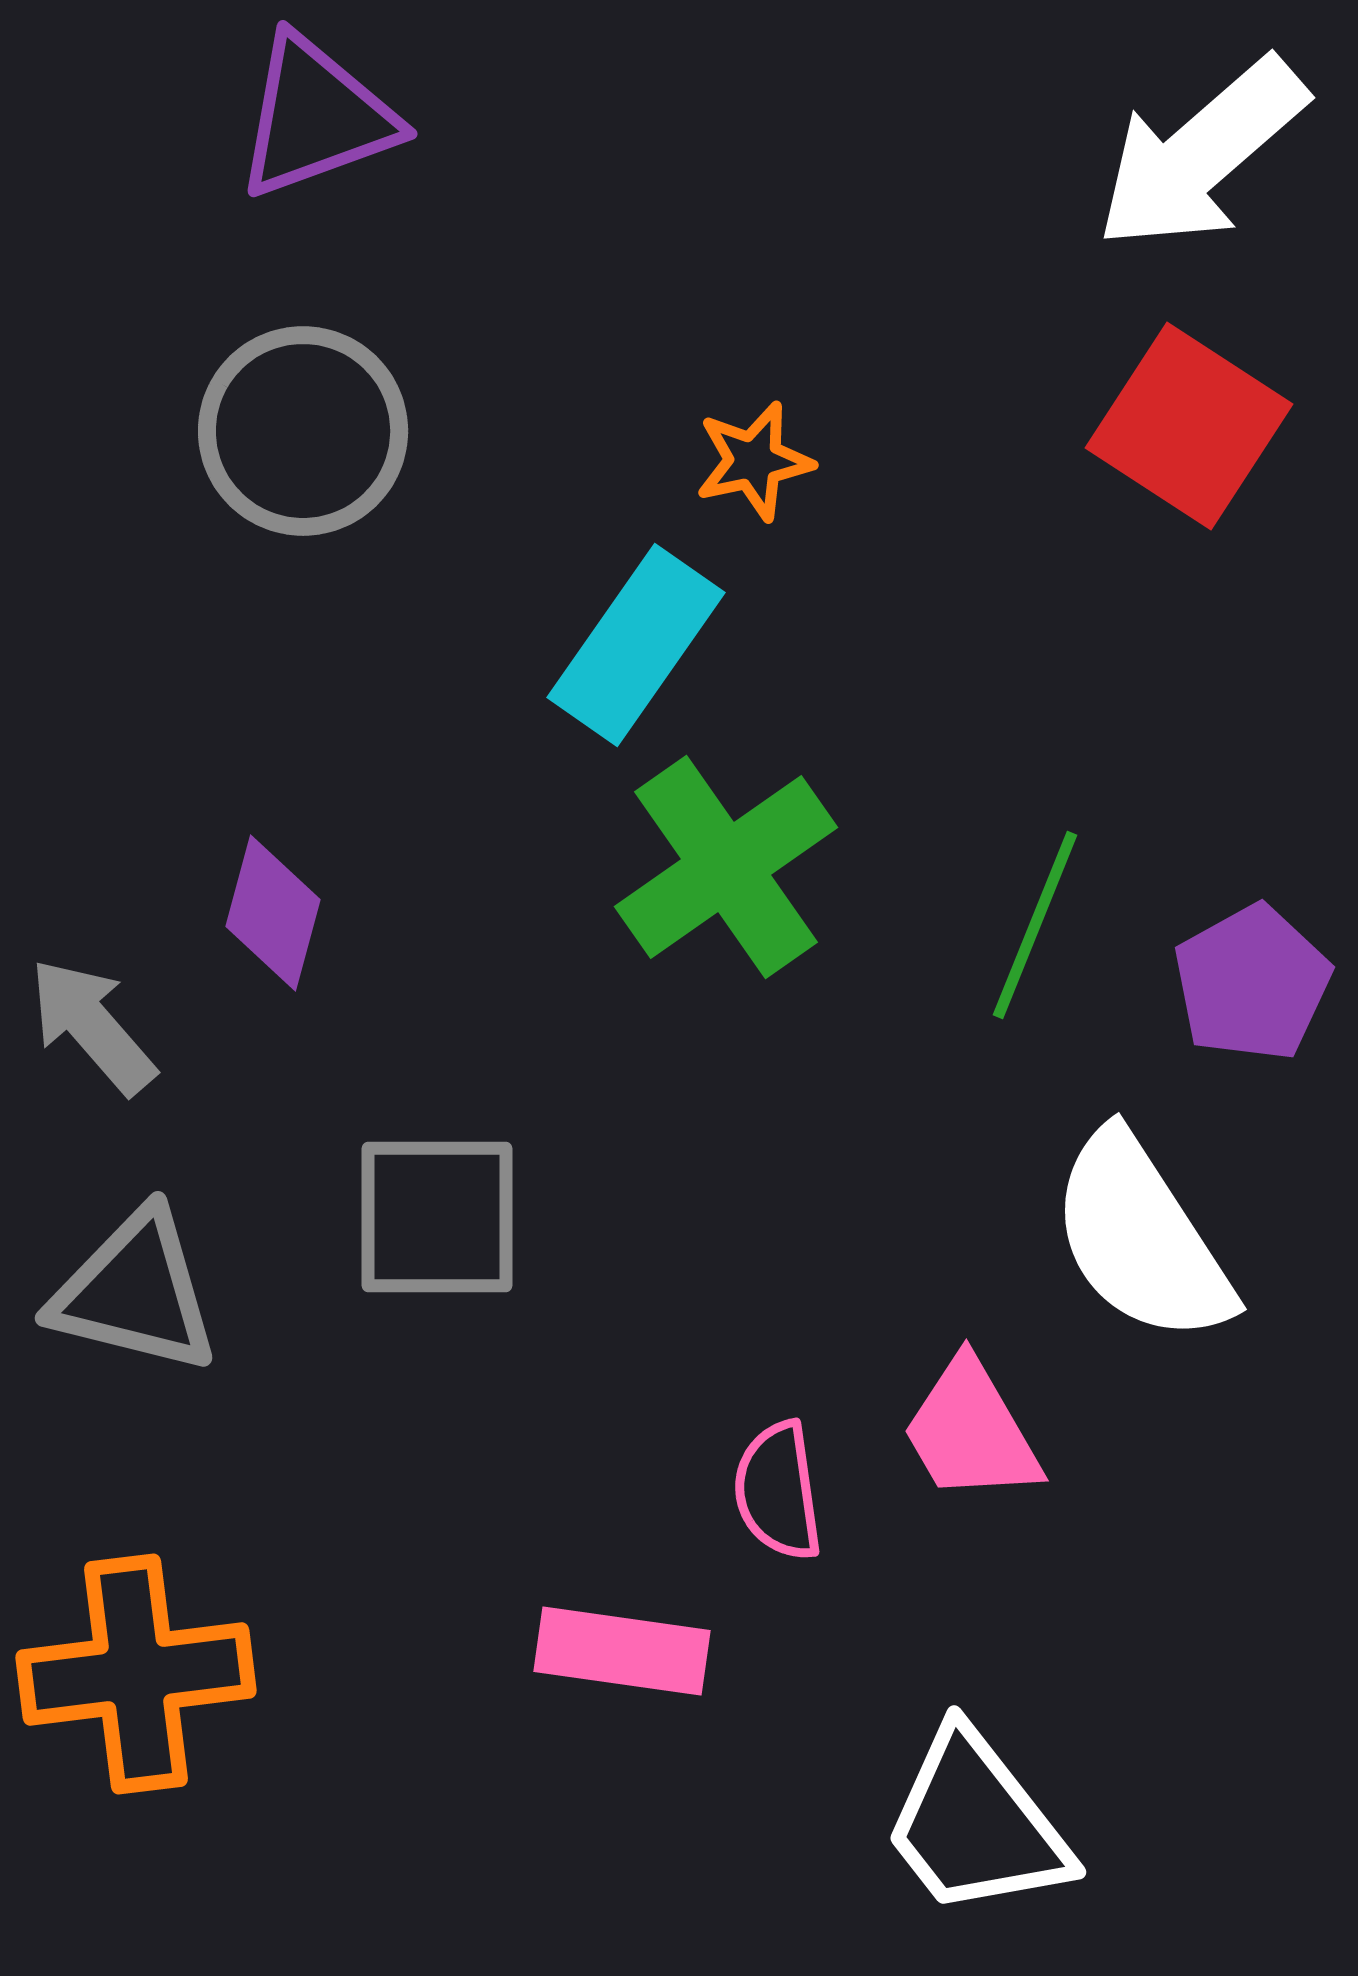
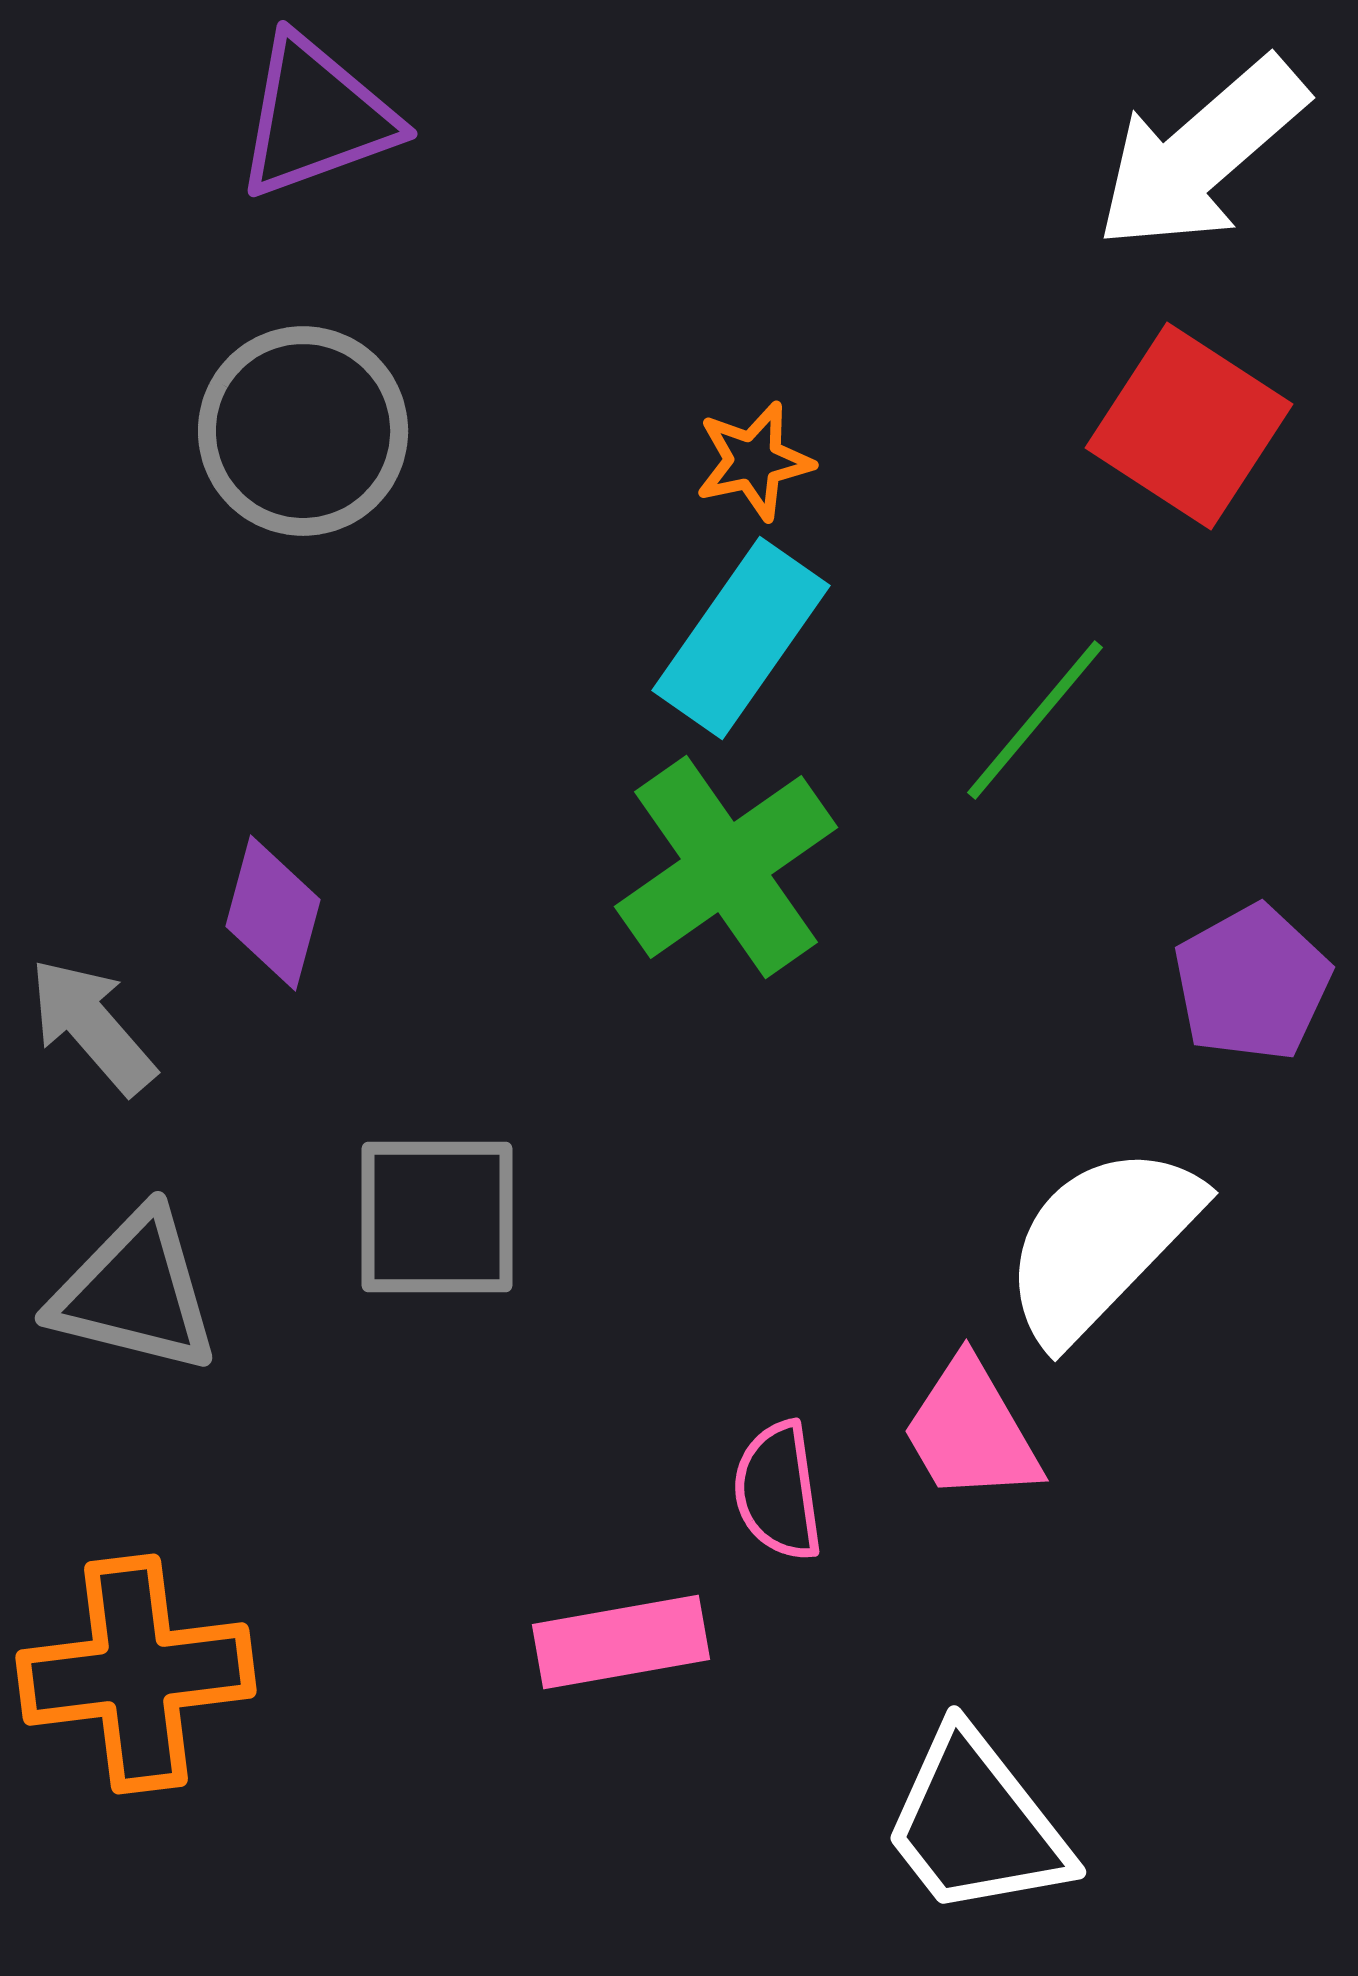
cyan rectangle: moved 105 px right, 7 px up
green line: moved 205 px up; rotated 18 degrees clockwise
white semicircle: moved 40 px left, 5 px down; rotated 77 degrees clockwise
pink rectangle: moved 1 px left, 9 px up; rotated 18 degrees counterclockwise
